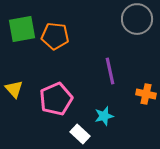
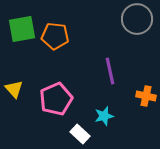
orange cross: moved 2 px down
